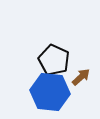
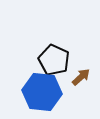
blue hexagon: moved 8 px left
